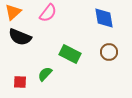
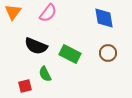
orange triangle: rotated 12 degrees counterclockwise
black semicircle: moved 16 px right, 9 px down
brown circle: moved 1 px left, 1 px down
green semicircle: rotated 70 degrees counterclockwise
red square: moved 5 px right, 4 px down; rotated 16 degrees counterclockwise
